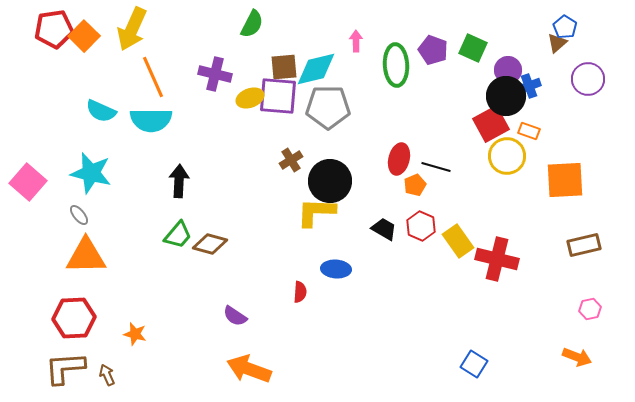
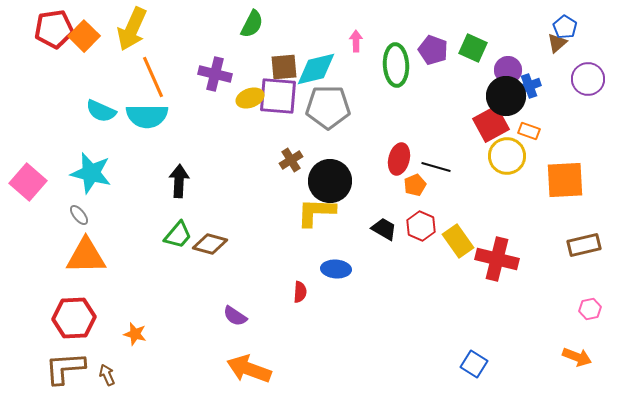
cyan semicircle at (151, 120): moved 4 px left, 4 px up
